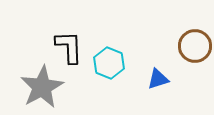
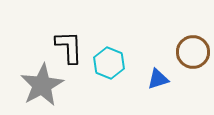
brown circle: moved 2 px left, 6 px down
gray star: moved 2 px up
